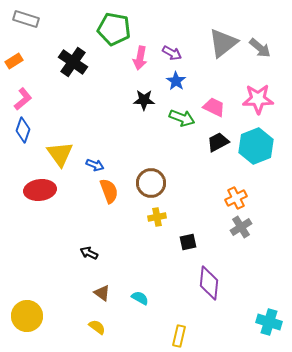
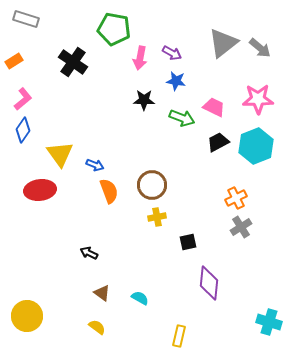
blue star: rotated 24 degrees counterclockwise
blue diamond: rotated 15 degrees clockwise
brown circle: moved 1 px right, 2 px down
